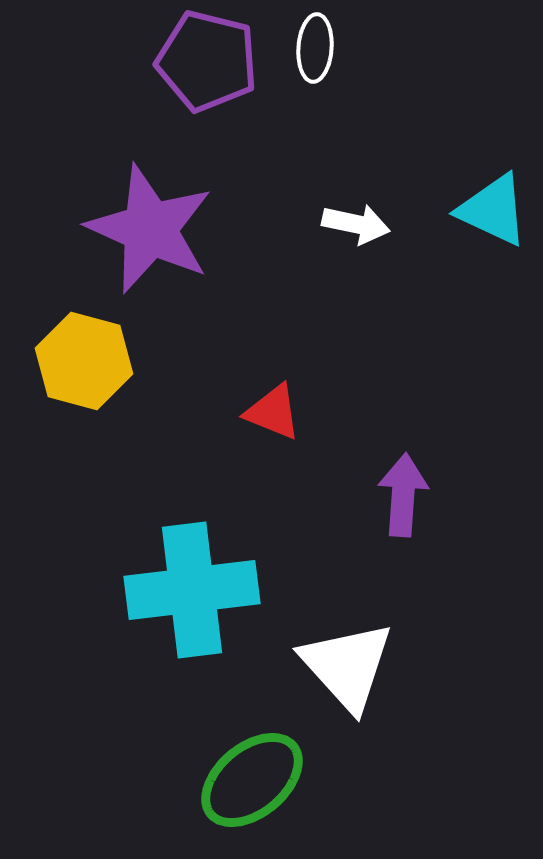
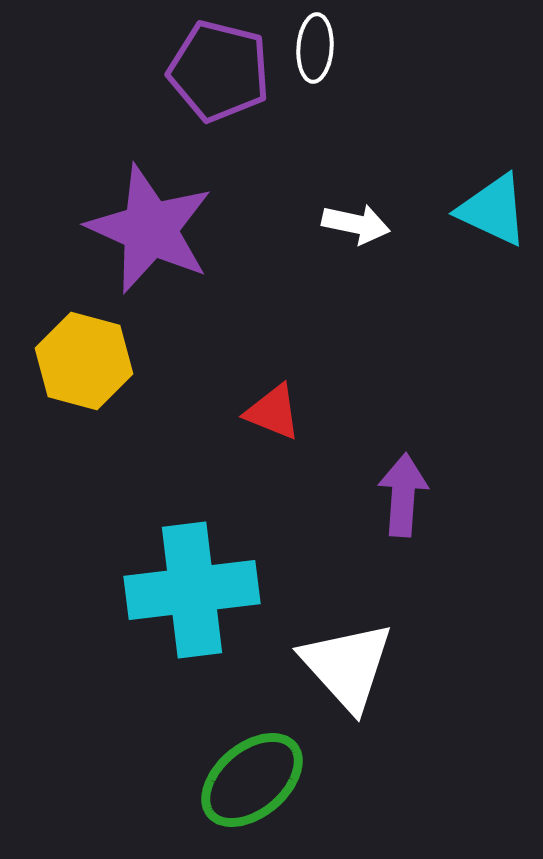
purple pentagon: moved 12 px right, 10 px down
